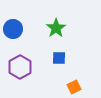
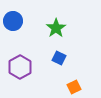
blue circle: moved 8 px up
blue square: rotated 24 degrees clockwise
